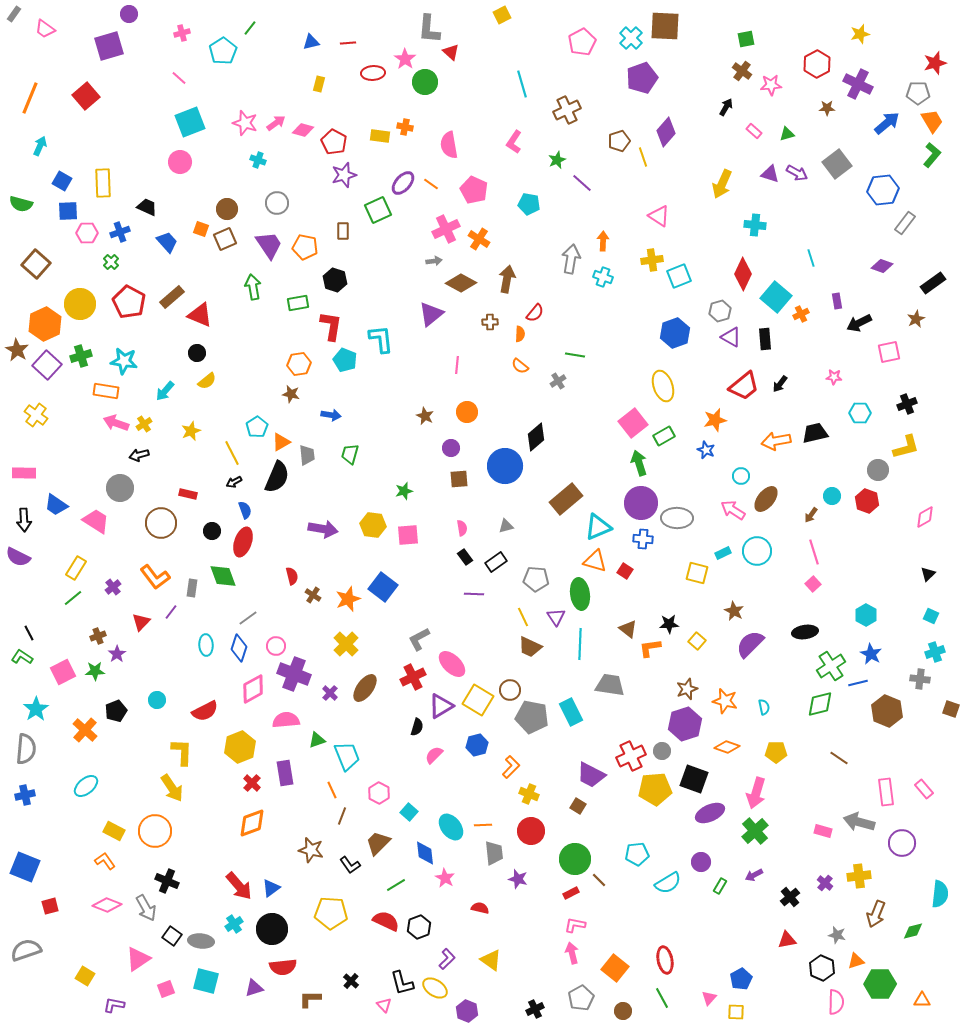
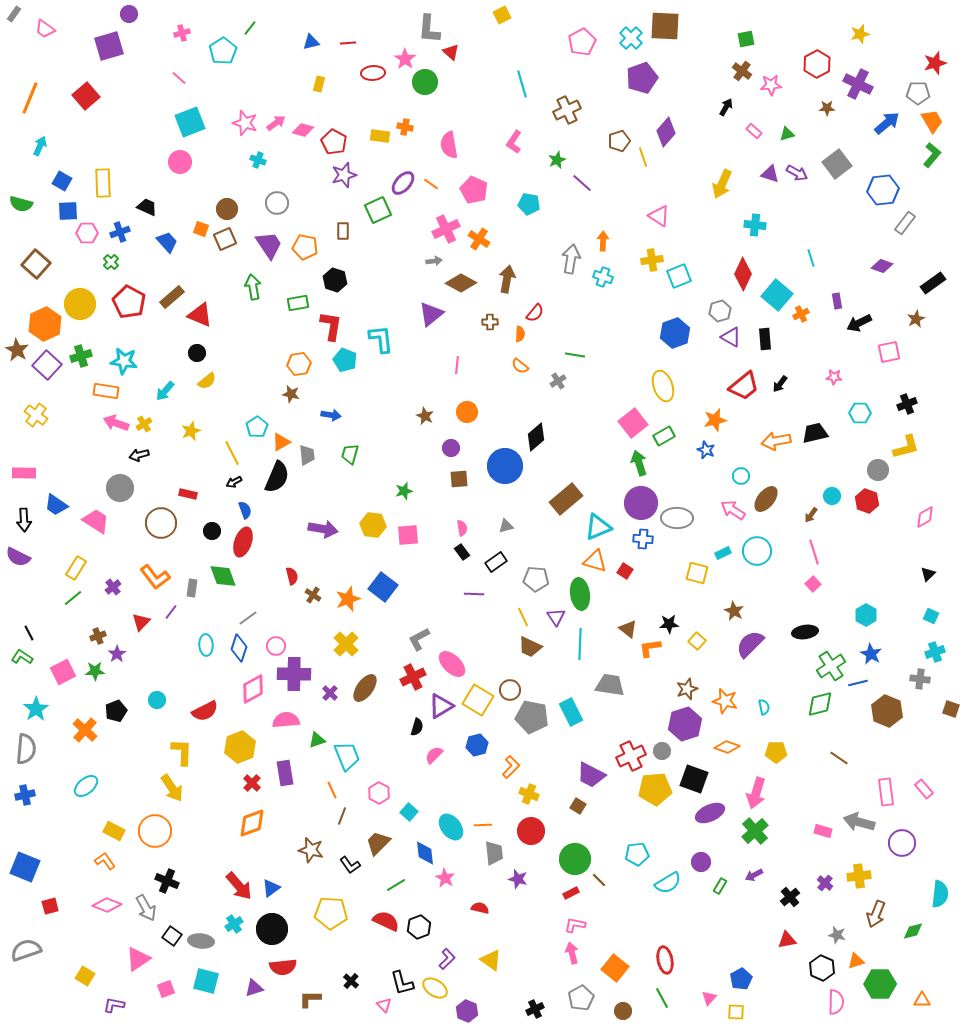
cyan square at (776, 297): moved 1 px right, 2 px up
black rectangle at (465, 557): moved 3 px left, 5 px up
purple cross at (294, 674): rotated 20 degrees counterclockwise
